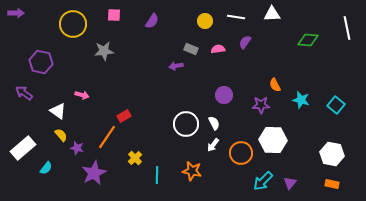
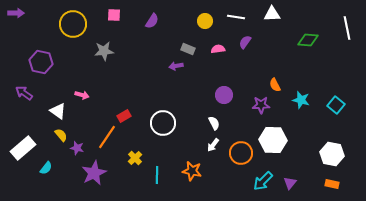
gray rectangle at (191, 49): moved 3 px left
white circle at (186, 124): moved 23 px left, 1 px up
